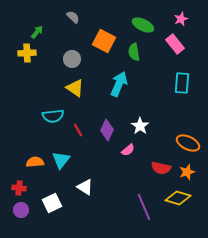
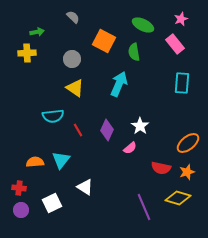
green arrow: rotated 40 degrees clockwise
orange ellipse: rotated 65 degrees counterclockwise
pink semicircle: moved 2 px right, 2 px up
